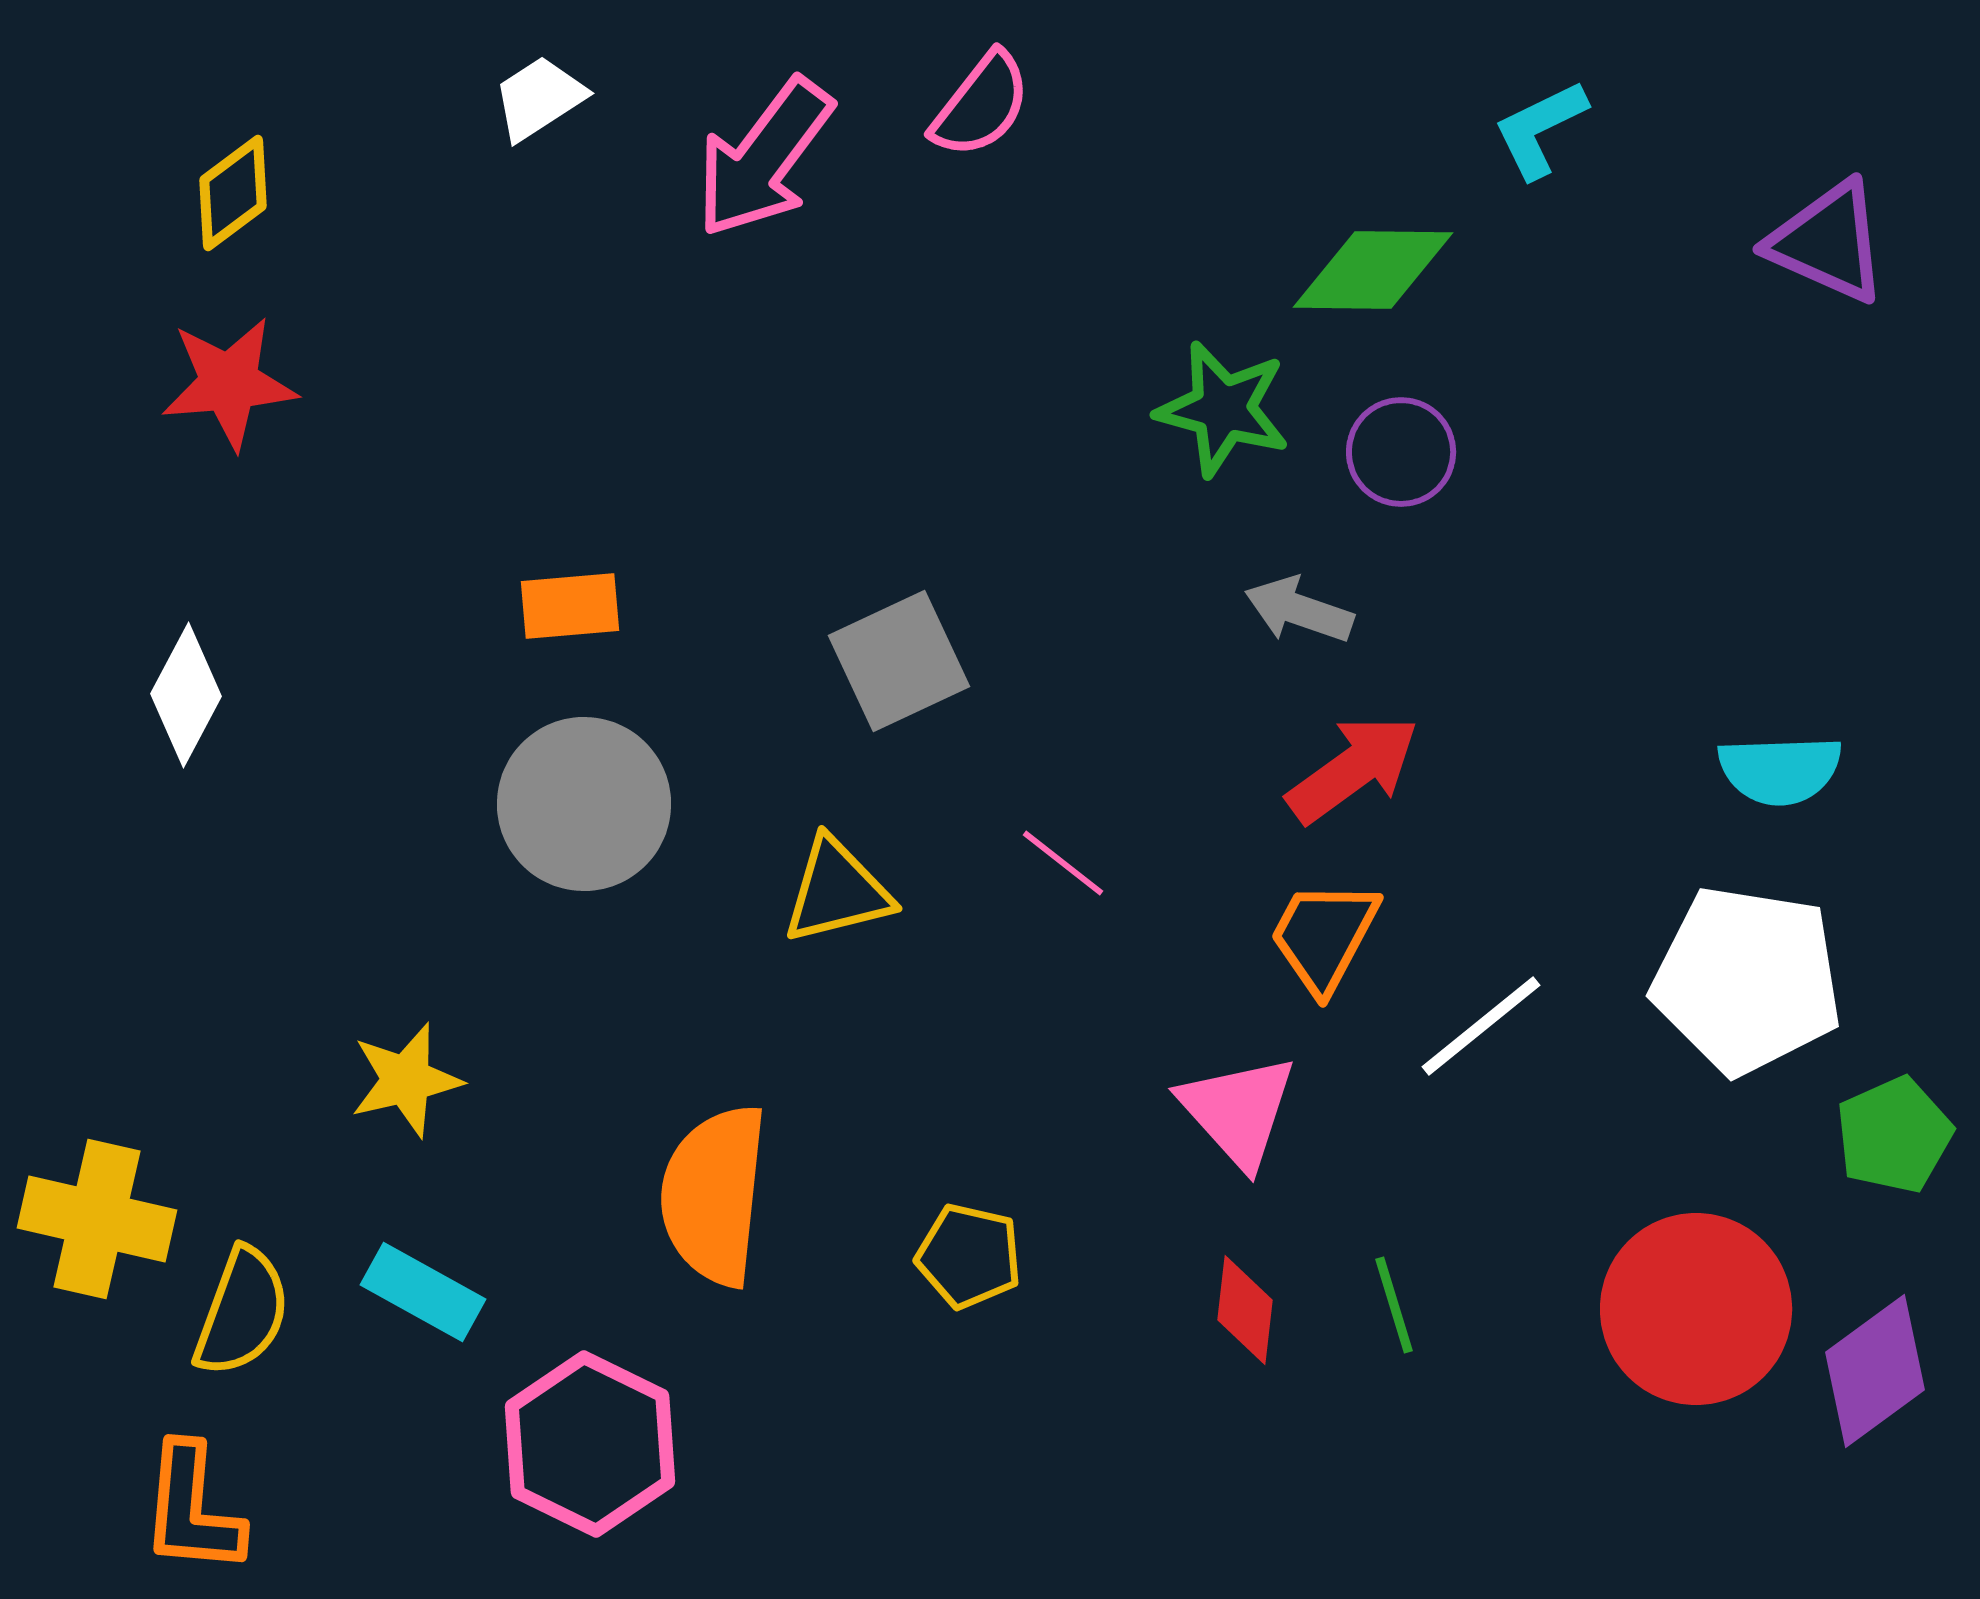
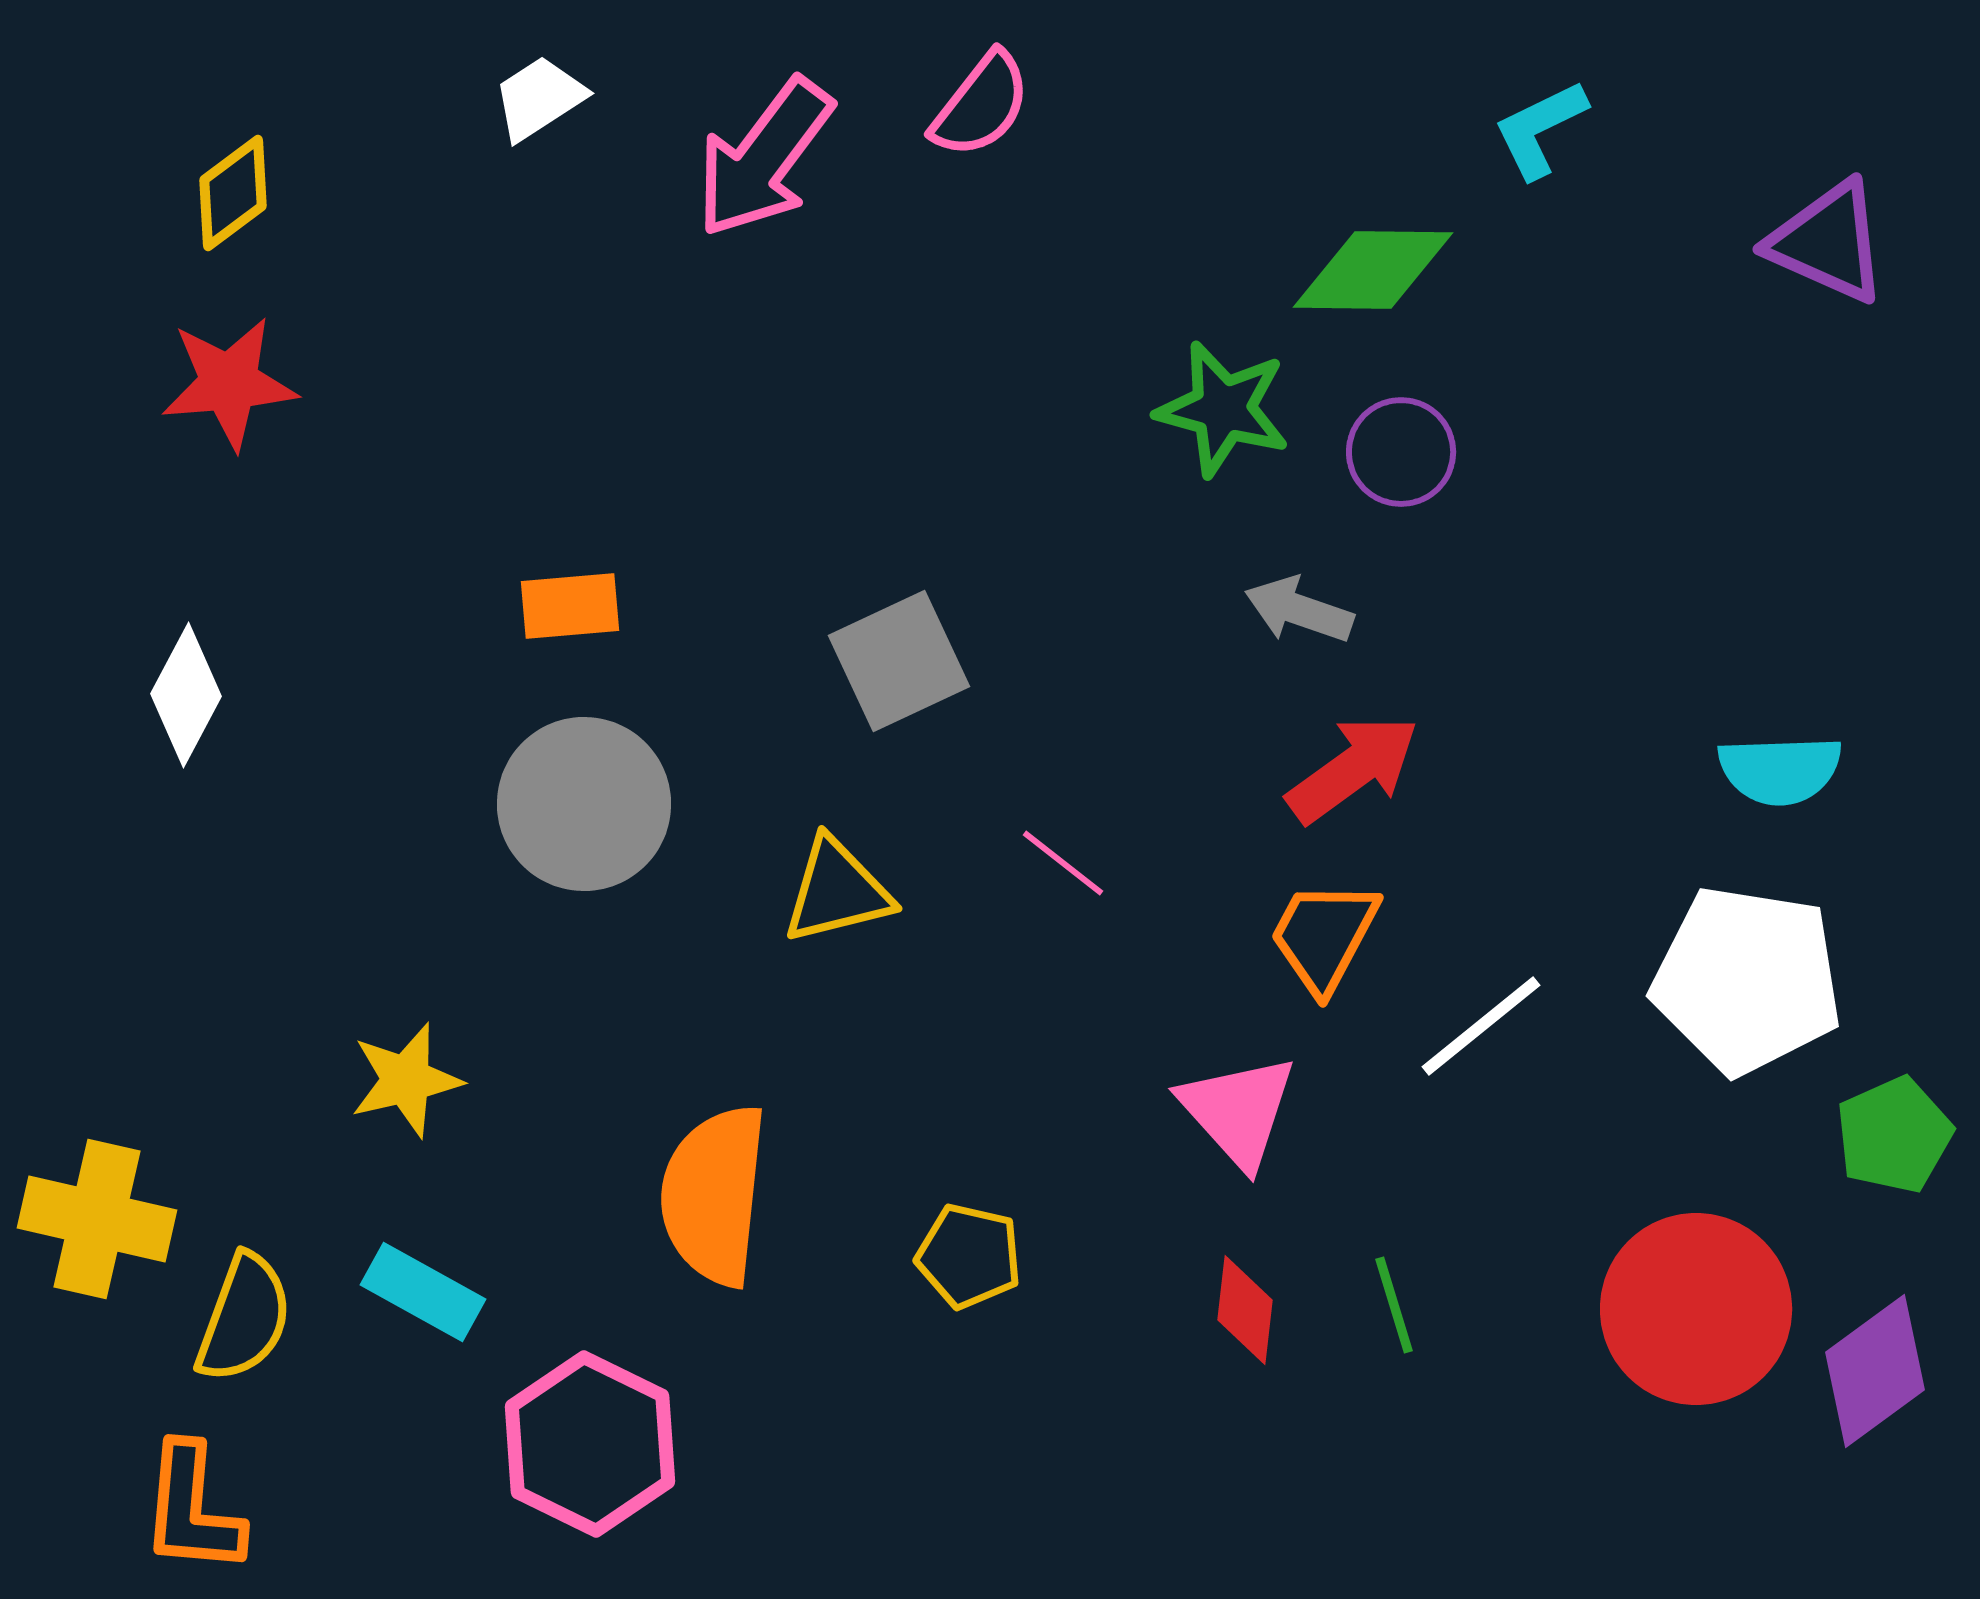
yellow semicircle: moved 2 px right, 6 px down
